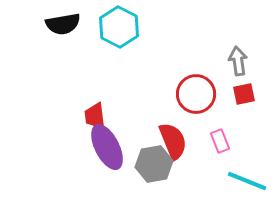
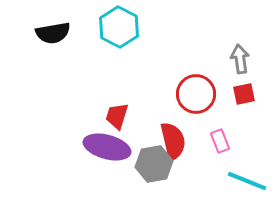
black semicircle: moved 10 px left, 9 px down
gray arrow: moved 2 px right, 2 px up
red trapezoid: moved 22 px right; rotated 24 degrees clockwise
red semicircle: rotated 9 degrees clockwise
purple ellipse: rotated 48 degrees counterclockwise
